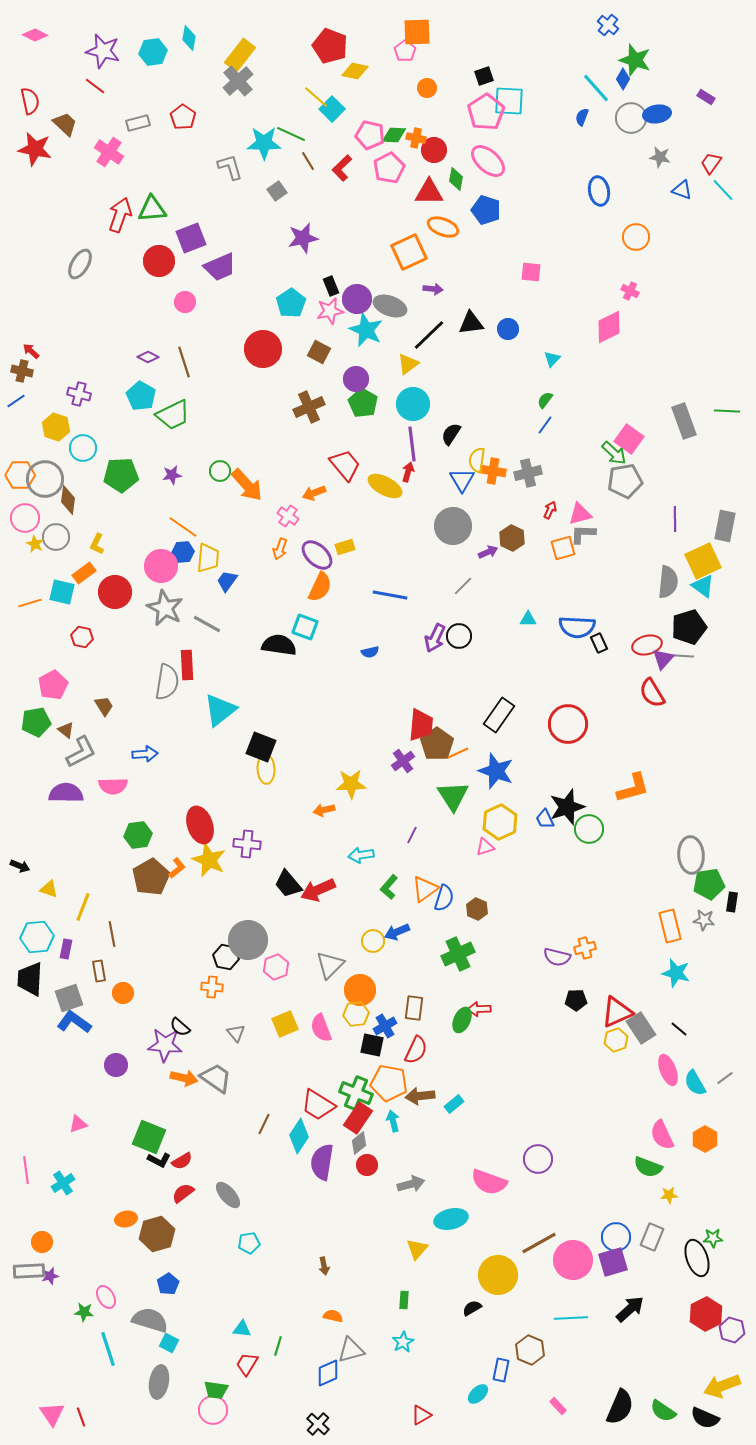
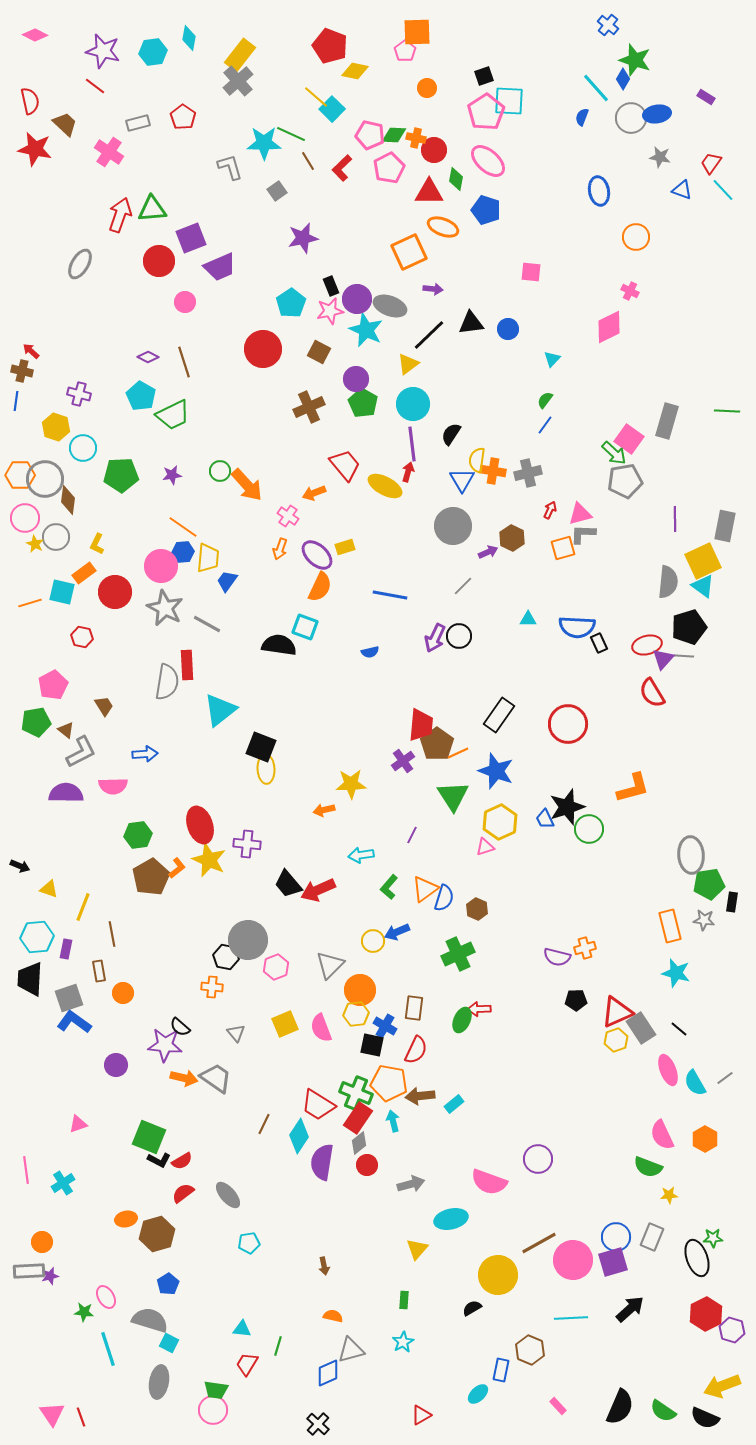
blue line at (16, 401): rotated 48 degrees counterclockwise
gray rectangle at (684, 421): moved 17 px left; rotated 36 degrees clockwise
blue cross at (385, 1026): rotated 30 degrees counterclockwise
